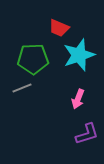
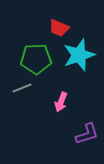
green pentagon: moved 3 px right
pink arrow: moved 17 px left, 3 px down
